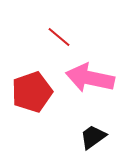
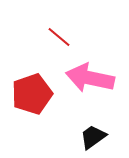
red pentagon: moved 2 px down
